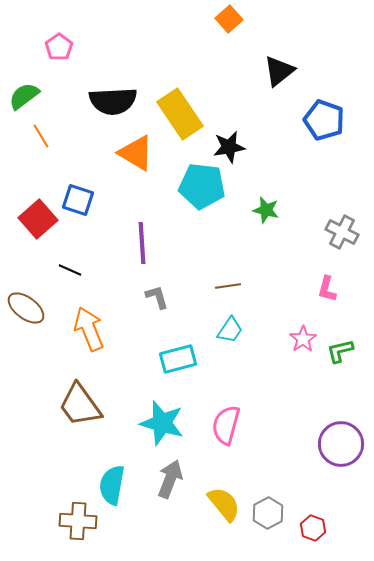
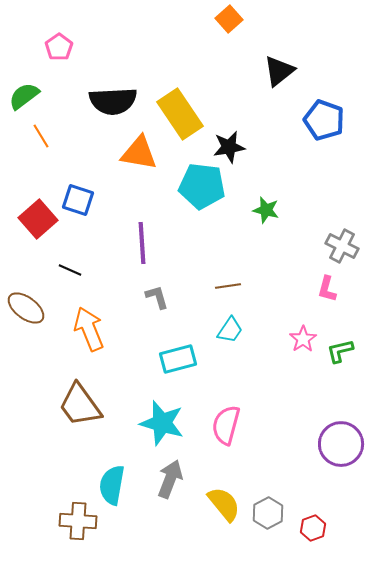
orange triangle: moved 3 px right; rotated 21 degrees counterclockwise
gray cross: moved 14 px down
red hexagon: rotated 20 degrees clockwise
